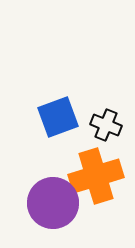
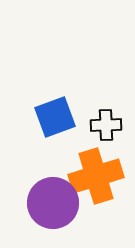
blue square: moved 3 px left
black cross: rotated 24 degrees counterclockwise
